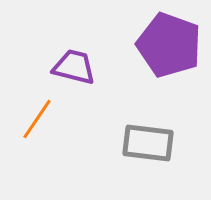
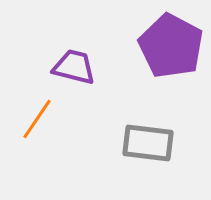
purple pentagon: moved 2 px right, 1 px down; rotated 8 degrees clockwise
